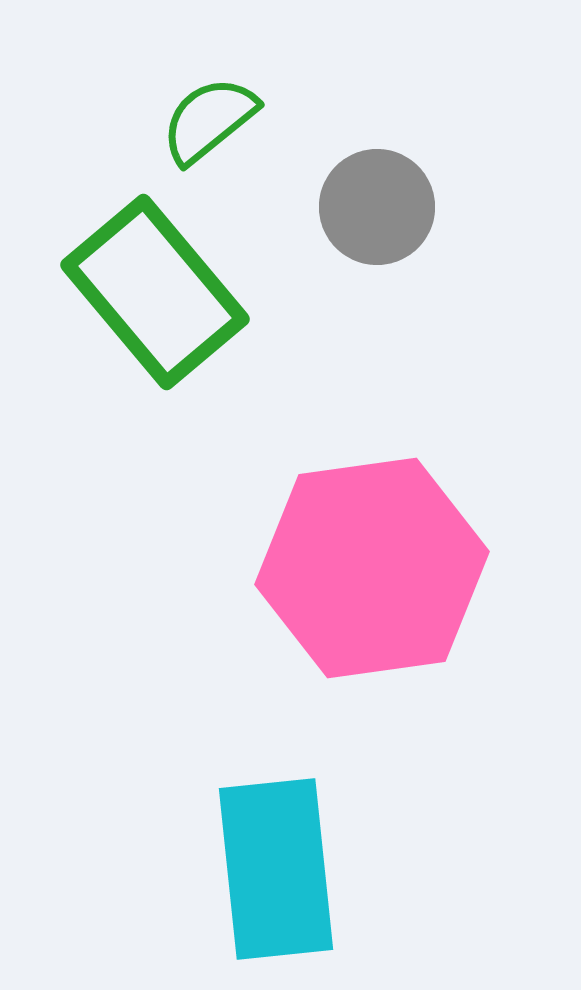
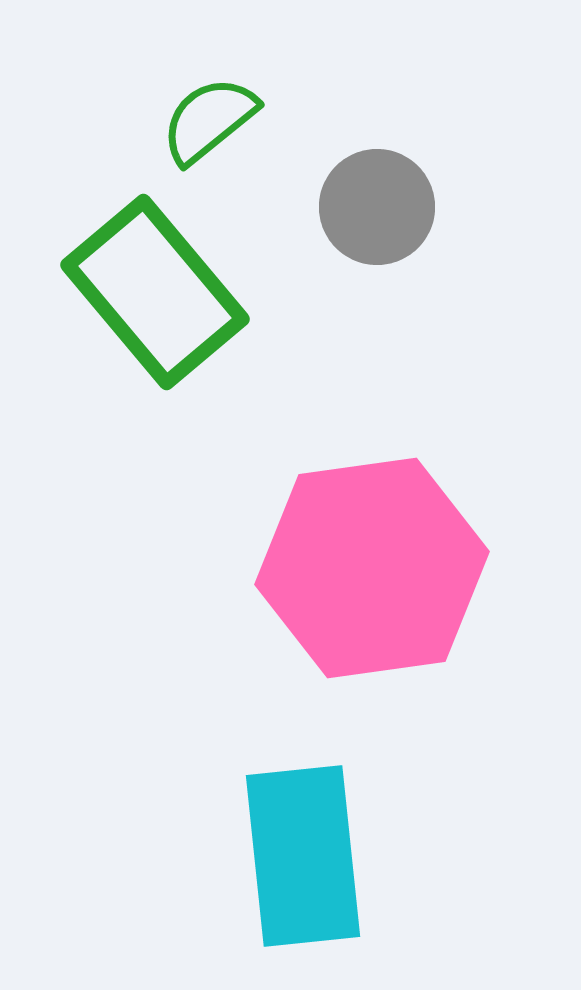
cyan rectangle: moved 27 px right, 13 px up
